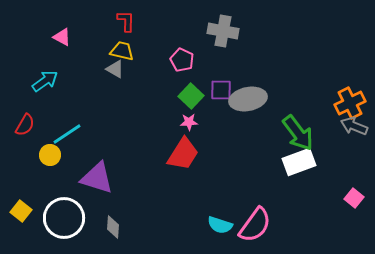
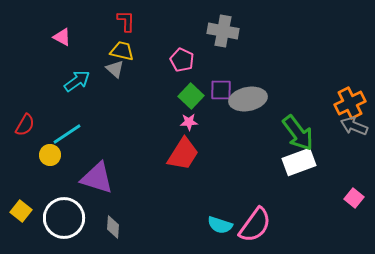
gray triangle: rotated 12 degrees clockwise
cyan arrow: moved 32 px right
